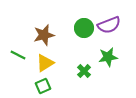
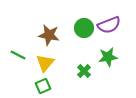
brown star: moved 5 px right; rotated 25 degrees clockwise
yellow triangle: rotated 18 degrees counterclockwise
